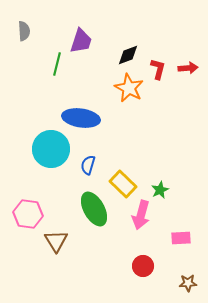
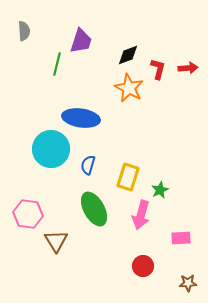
yellow rectangle: moved 5 px right, 7 px up; rotated 64 degrees clockwise
